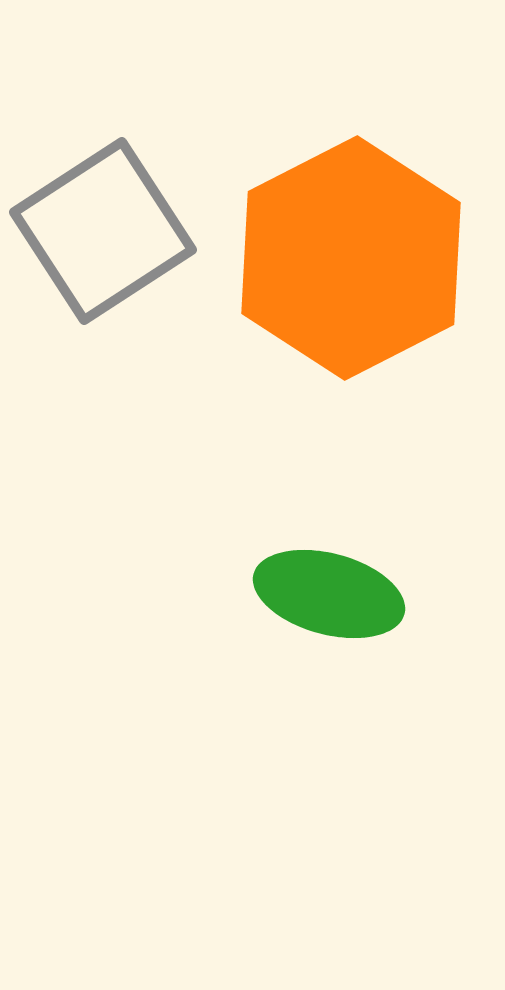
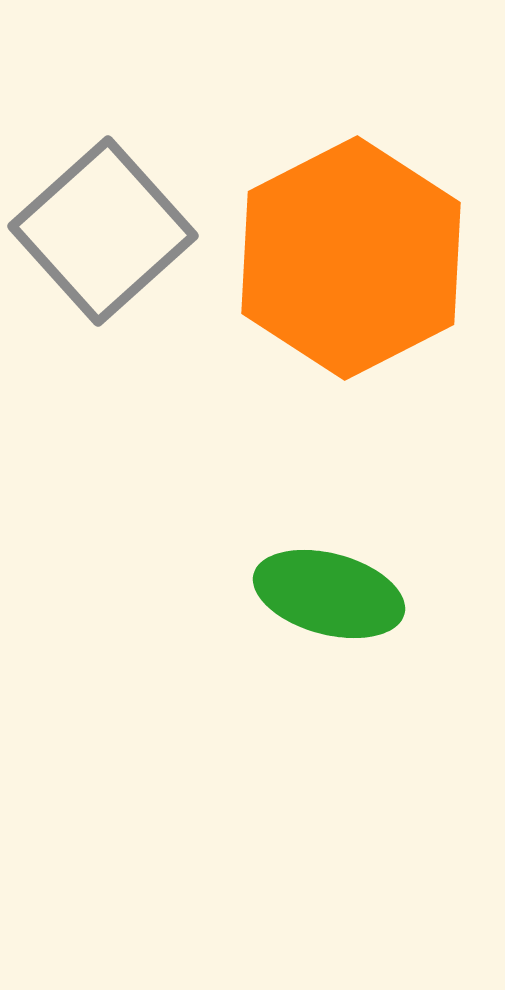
gray square: rotated 9 degrees counterclockwise
